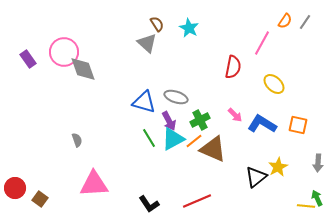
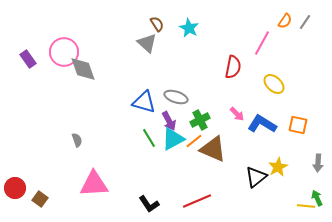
pink arrow: moved 2 px right, 1 px up
